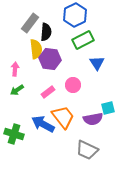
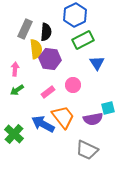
gray rectangle: moved 5 px left, 6 px down; rotated 12 degrees counterclockwise
green cross: rotated 24 degrees clockwise
